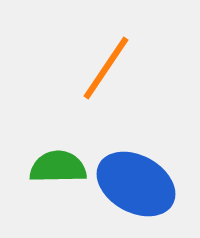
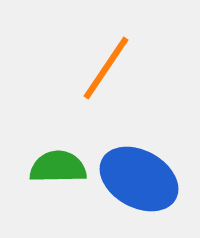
blue ellipse: moved 3 px right, 5 px up
